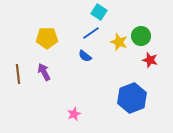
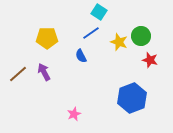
blue semicircle: moved 4 px left; rotated 24 degrees clockwise
brown line: rotated 54 degrees clockwise
